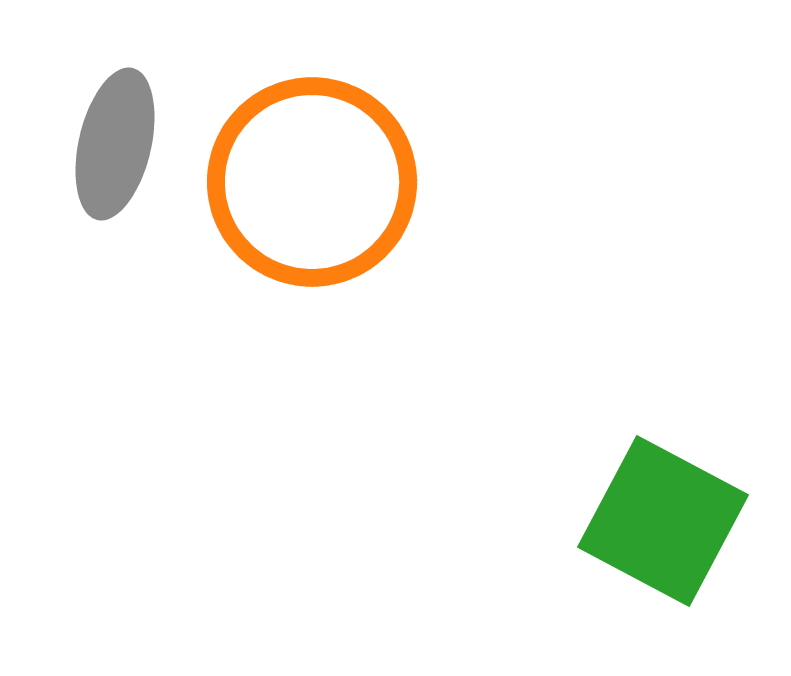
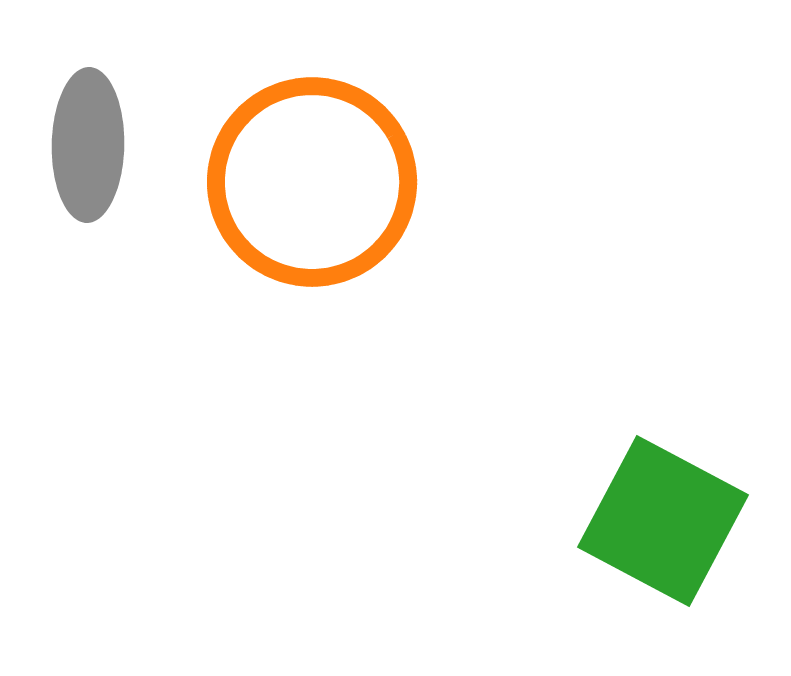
gray ellipse: moved 27 px left, 1 px down; rotated 12 degrees counterclockwise
